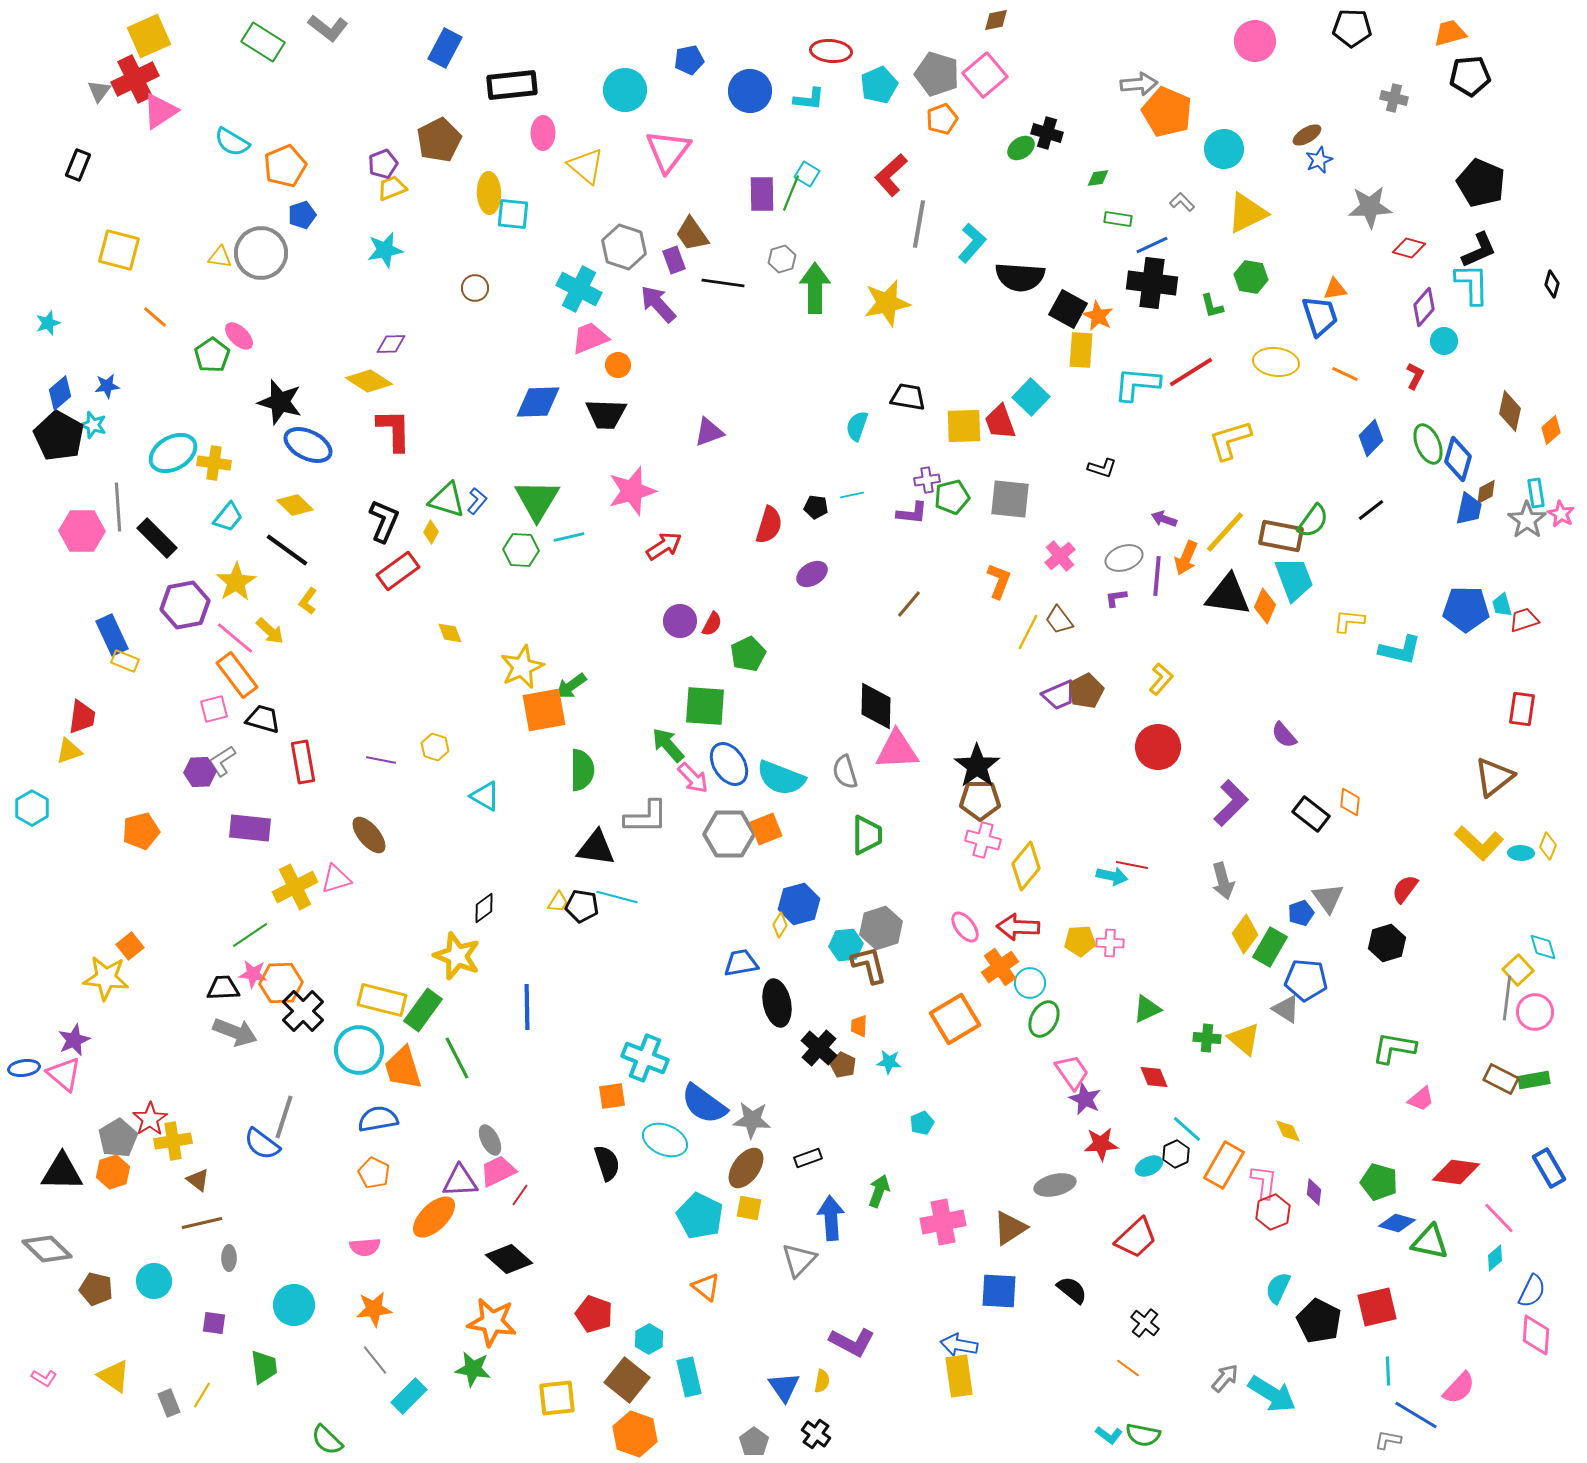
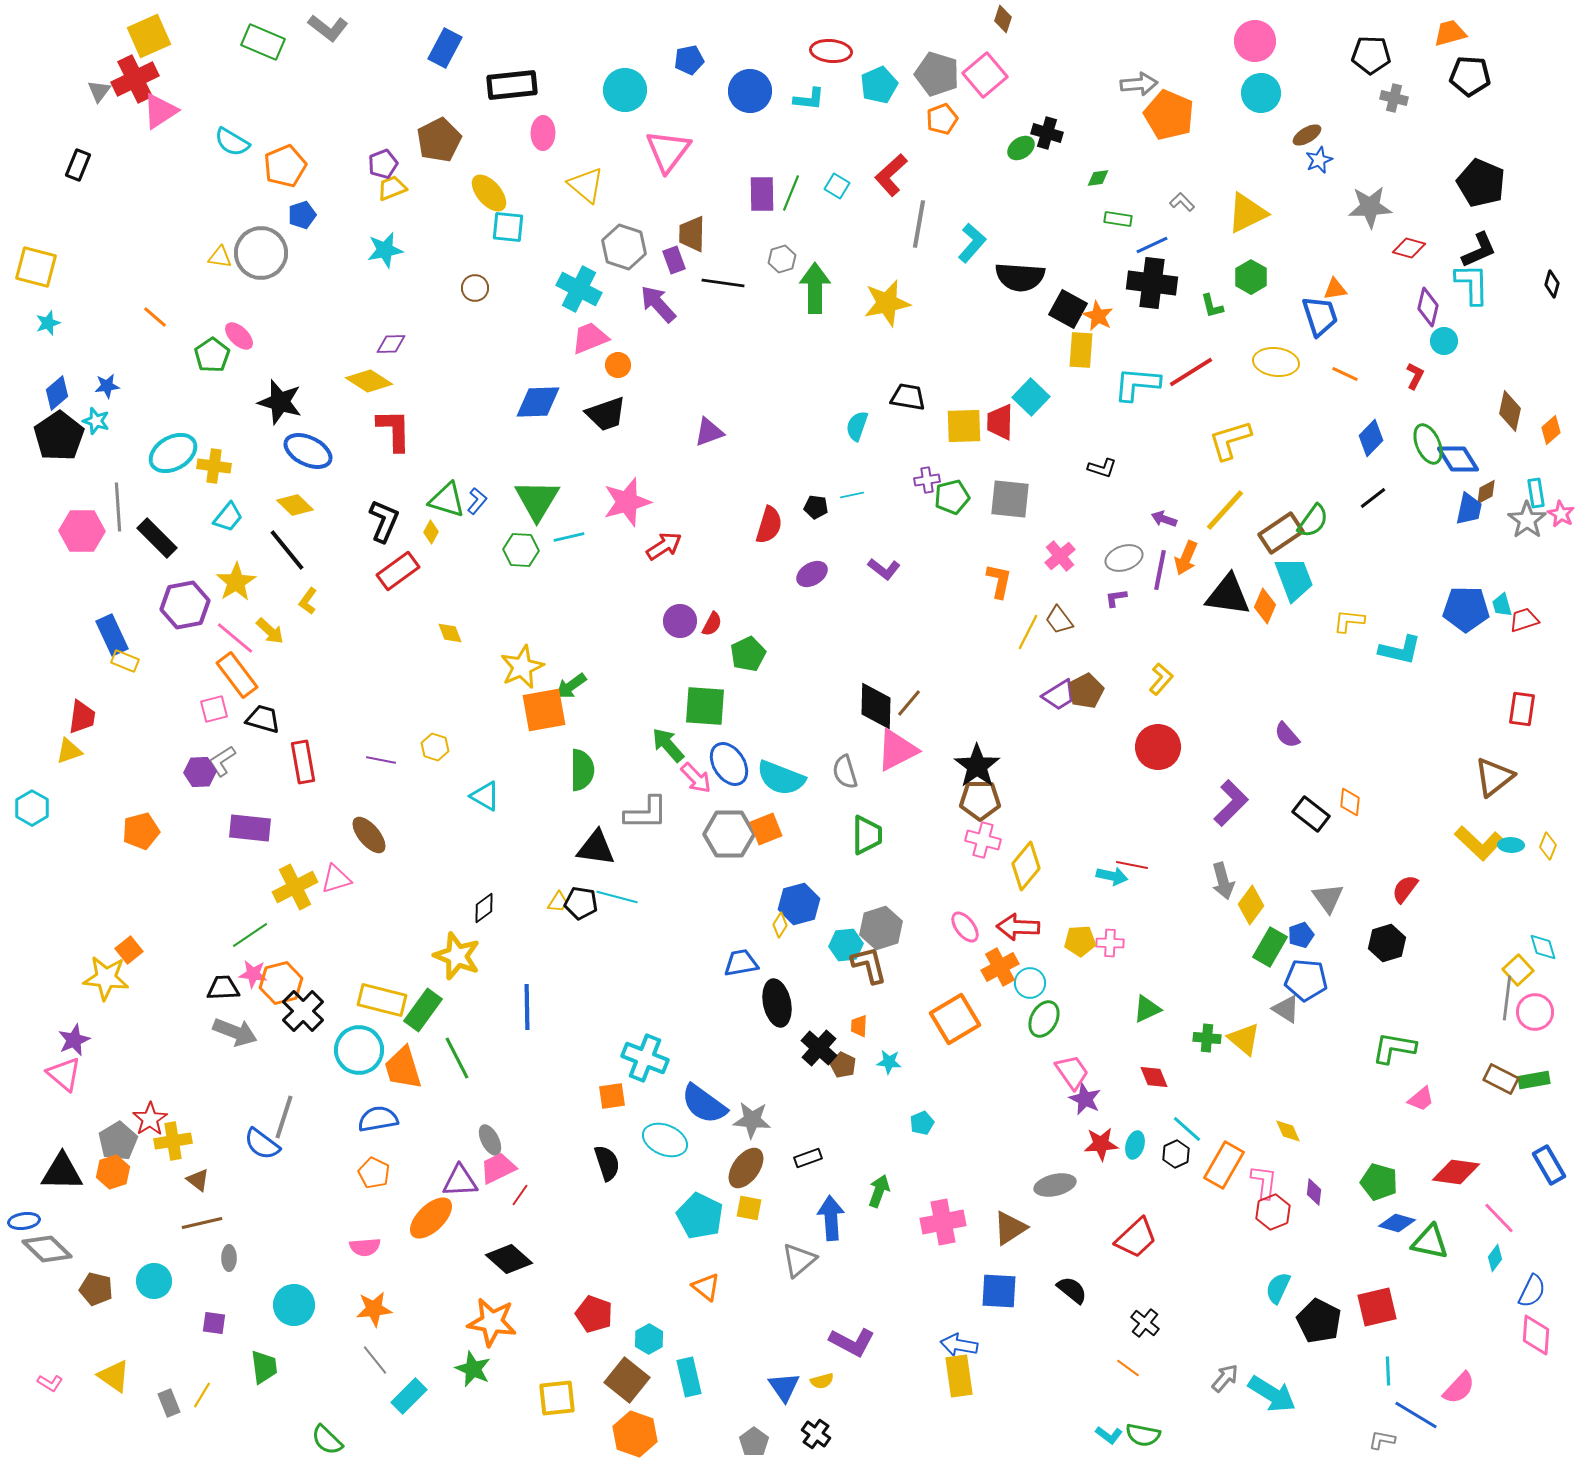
brown diamond at (996, 20): moved 7 px right, 1 px up; rotated 60 degrees counterclockwise
black pentagon at (1352, 28): moved 19 px right, 27 px down
green rectangle at (263, 42): rotated 9 degrees counterclockwise
black pentagon at (1470, 76): rotated 9 degrees clockwise
orange pentagon at (1167, 112): moved 2 px right, 3 px down
cyan circle at (1224, 149): moved 37 px right, 56 px up
yellow triangle at (586, 166): moved 19 px down
cyan square at (807, 174): moved 30 px right, 12 px down
yellow ellipse at (489, 193): rotated 39 degrees counterclockwise
cyan square at (513, 214): moved 5 px left, 13 px down
brown trapezoid at (692, 234): rotated 36 degrees clockwise
yellow square at (119, 250): moved 83 px left, 17 px down
green hexagon at (1251, 277): rotated 20 degrees clockwise
purple diamond at (1424, 307): moved 4 px right; rotated 27 degrees counterclockwise
blue diamond at (60, 393): moved 3 px left
black trapezoid at (606, 414): rotated 21 degrees counterclockwise
red trapezoid at (1000, 422): rotated 21 degrees clockwise
cyan star at (93, 425): moved 3 px right, 4 px up
black pentagon at (59, 436): rotated 9 degrees clockwise
blue ellipse at (308, 445): moved 6 px down
blue diamond at (1458, 459): rotated 48 degrees counterclockwise
yellow cross at (214, 463): moved 3 px down
pink star at (632, 491): moved 5 px left, 11 px down
black line at (1371, 510): moved 2 px right, 12 px up
purple L-shape at (912, 513): moved 28 px left, 56 px down; rotated 32 degrees clockwise
yellow line at (1225, 532): moved 22 px up
brown rectangle at (1281, 536): moved 3 px up; rotated 45 degrees counterclockwise
black line at (287, 550): rotated 15 degrees clockwise
purple line at (1157, 576): moved 3 px right, 6 px up; rotated 6 degrees clockwise
orange L-shape at (999, 581): rotated 9 degrees counterclockwise
brown line at (909, 604): moved 99 px down
purple trapezoid at (1059, 695): rotated 9 degrees counterclockwise
purple semicircle at (1284, 735): moved 3 px right
pink triangle at (897, 750): rotated 24 degrees counterclockwise
pink arrow at (693, 778): moved 3 px right
gray L-shape at (646, 817): moved 4 px up
cyan ellipse at (1521, 853): moved 10 px left, 8 px up
black pentagon at (582, 906): moved 1 px left, 3 px up
blue pentagon at (1301, 913): moved 22 px down
yellow diamond at (1245, 934): moved 6 px right, 29 px up
orange square at (130, 946): moved 1 px left, 4 px down
orange cross at (1000, 967): rotated 6 degrees clockwise
orange hexagon at (281, 983): rotated 12 degrees counterclockwise
blue ellipse at (24, 1068): moved 153 px down
gray pentagon at (118, 1138): moved 3 px down
cyan ellipse at (1149, 1166): moved 14 px left, 21 px up; rotated 48 degrees counterclockwise
blue rectangle at (1549, 1168): moved 3 px up
pink trapezoid at (498, 1171): moved 3 px up
orange ellipse at (434, 1217): moved 3 px left, 1 px down
cyan diamond at (1495, 1258): rotated 12 degrees counterclockwise
gray triangle at (799, 1260): rotated 6 degrees clockwise
green star at (473, 1369): rotated 15 degrees clockwise
pink L-shape at (44, 1378): moved 6 px right, 5 px down
yellow semicircle at (822, 1381): rotated 65 degrees clockwise
gray L-shape at (1388, 1440): moved 6 px left
